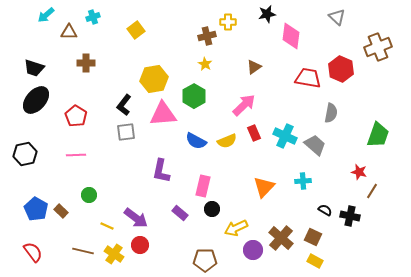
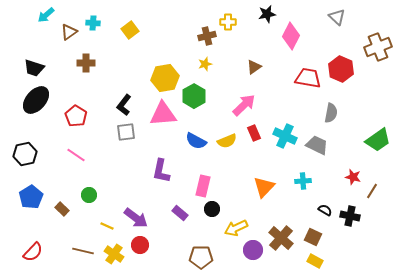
cyan cross at (93, 17): moved 6 px down; rotated 24 degrees clockwise
yellow square at (136, 30): moved 6 px left
brown triangle at (69, 32): rotated 36 degrees counterclockwise
pink diamond at (291, 36): rotated 20 degrees clockwise
yellow star at (205, 64): rotated 24 degrees clockwise
yellow hexagon at (154, 79): moved 11 px right, 1 px up
green trapezoid at (378, 135): moved 5 px down; rotated 36 degrees clockwise
gray trapezoid at (315, 145): moved 2 px right; rotated 15 degrees counterclockwise
pink line at (76, 155): rotated 36 degrees clockwise
red star at (359, 172): moved 6 px left, 5 px down
blue pentagon at (36, 209): moved 5 px left, 12 px up; rotated 10 degrees clockwise
brown rectangle at (61, 211): moved 1 px right, 2 px up
red semicircle at (33, 252): rotated 80 degrees clockwise
brown pentagon at (205, 260): moved 4 px left, 3 px up
